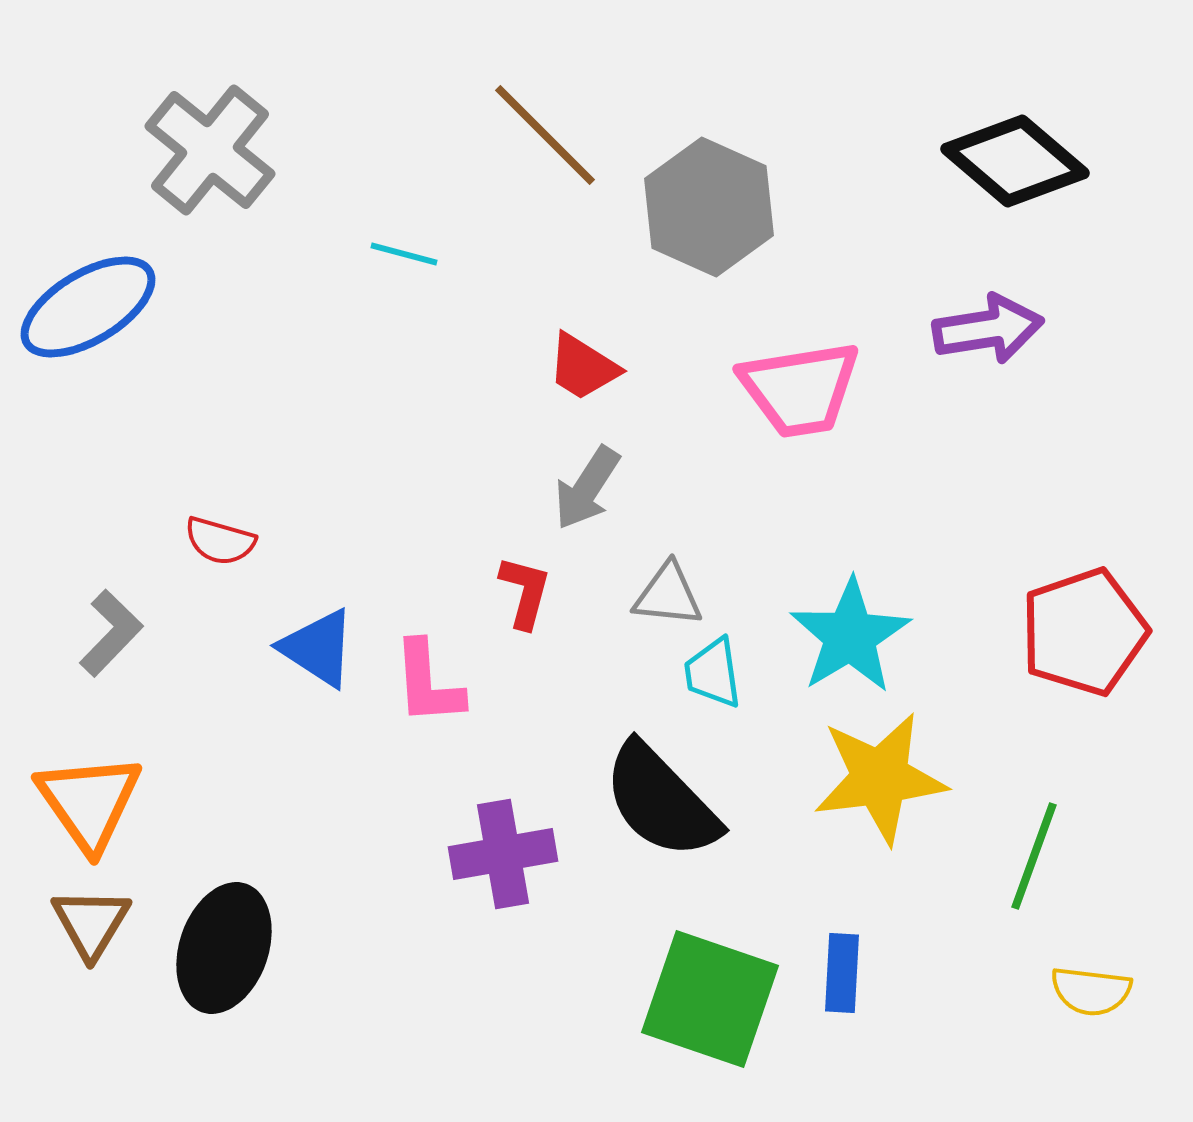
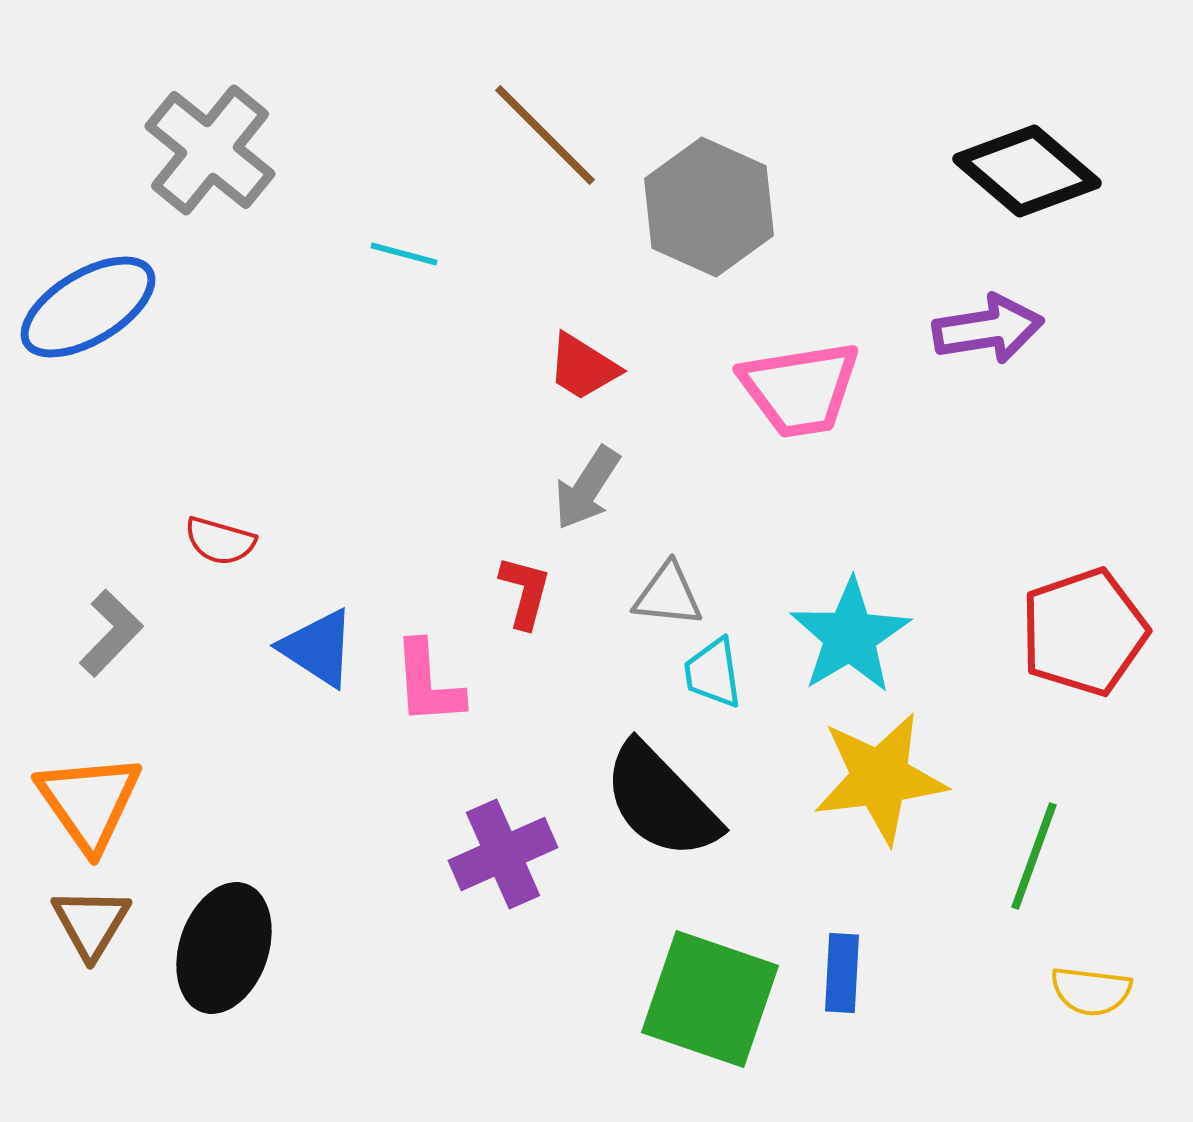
black diamond: moved 12 px right, 10 px down
purple cross: rotated 14 degrees counterclockwise
